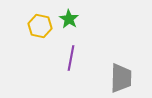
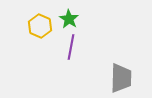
yellow hexagon: rotated 10 degrees clockwise
purple line: moved 11 px up
